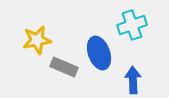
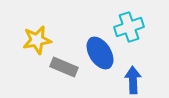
cyan cross: moved 3 px left, 2 px down
blue ellipse: moved 1 px right; rotated 12 degrees counterclockwise
